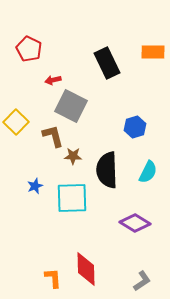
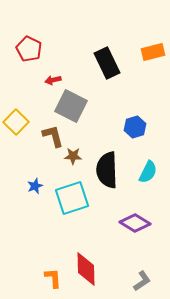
orange rectangle: rotated 15 degrees counterclockwise
cyan square: rotated 16 degrees counterclockwise
